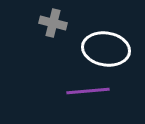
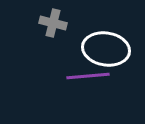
purple line: moved 15 px up
